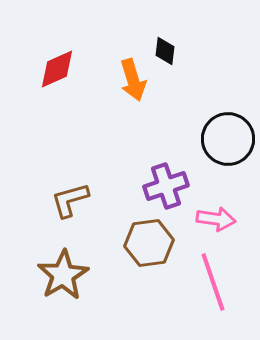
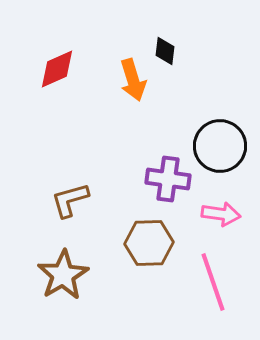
black circle: moved 8 px left, 7 px down
purple cross: moved 2 px right, 7 px up; rotated 27 degrees clockwise
pink arrow: moved 5 px right, 5 px up
brown hexagon: rotated 6 degrees clockwise
